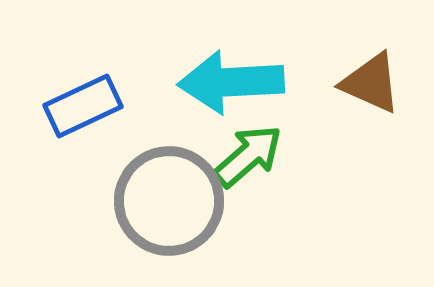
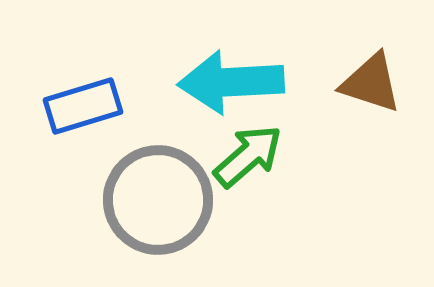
brown triangle: rotated 6 degrees counterclockwise
blue rectangle: rotated 8 degrees clockwise
gray circle: moved 11 px left, 1 px up
